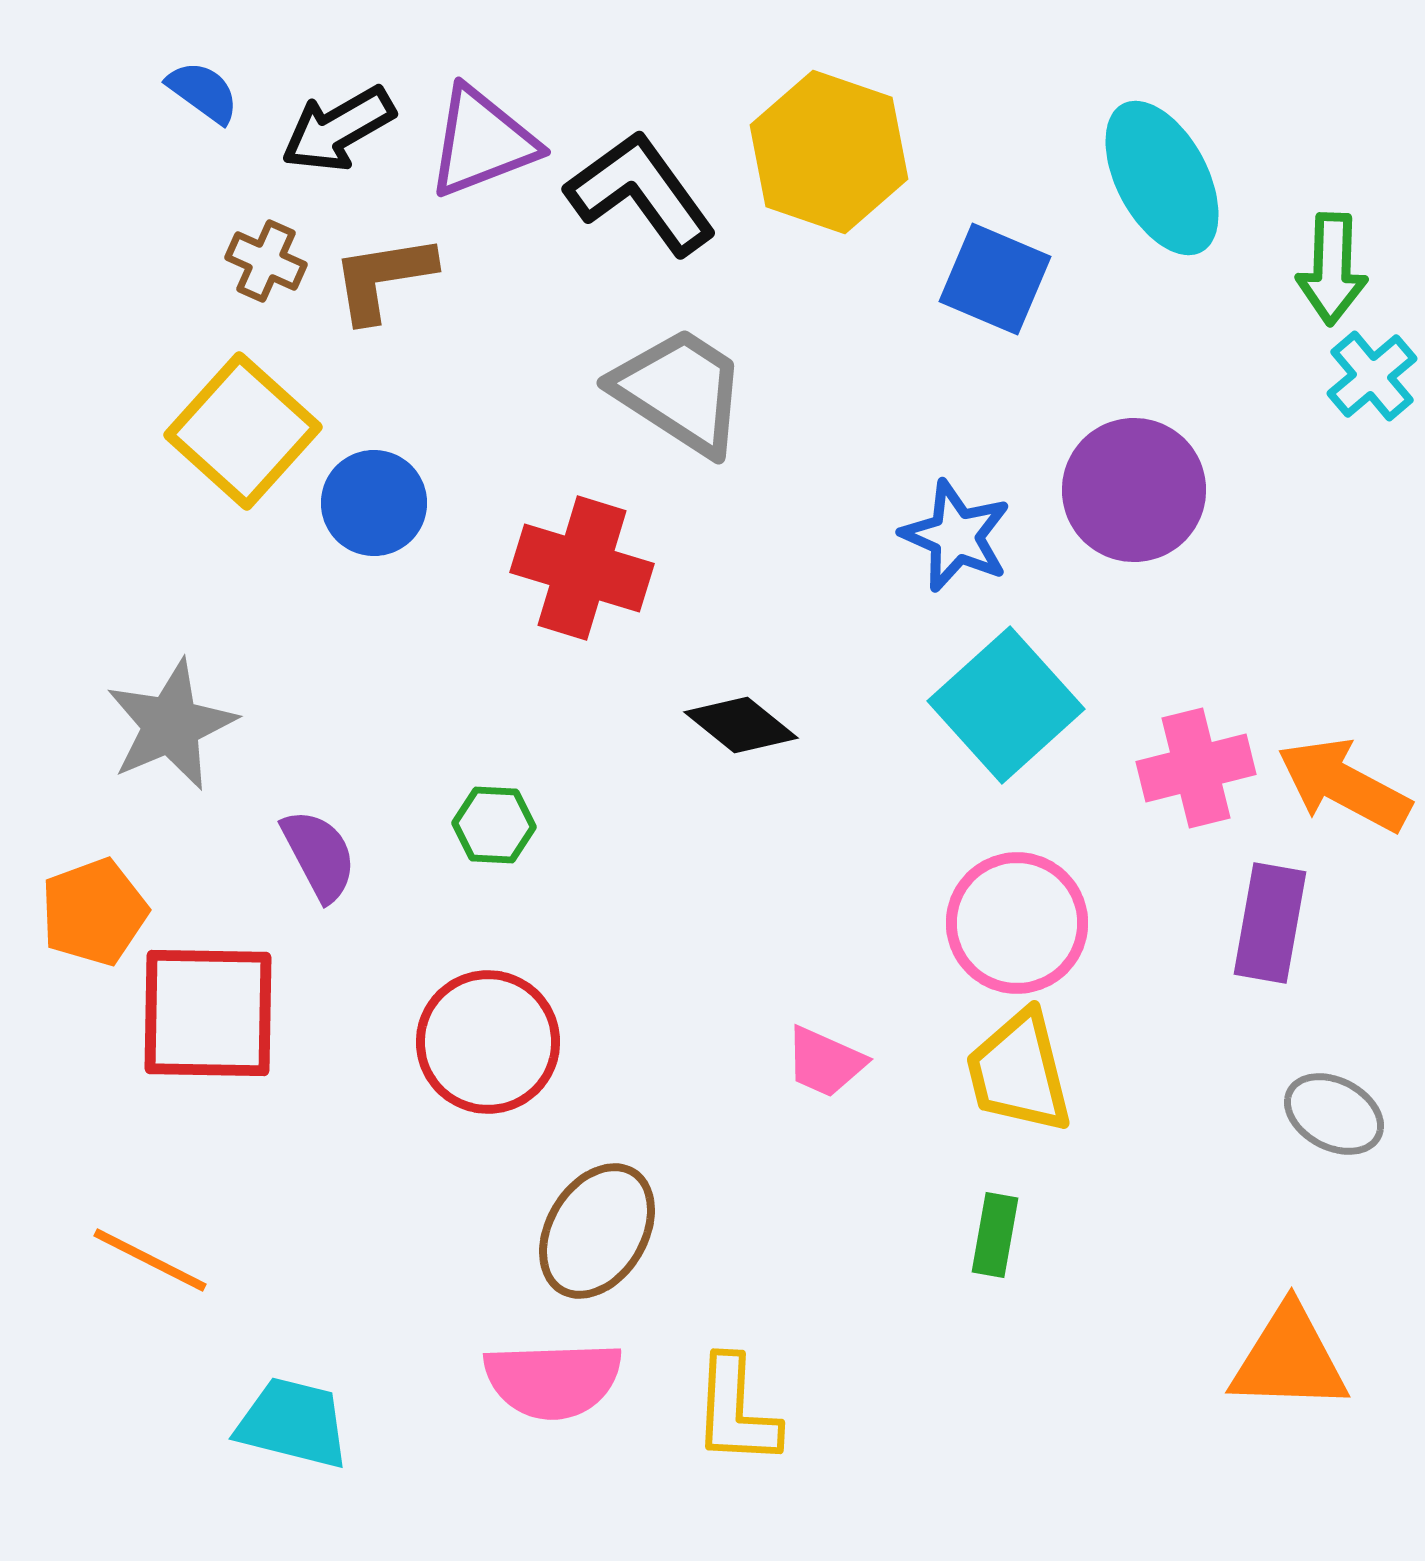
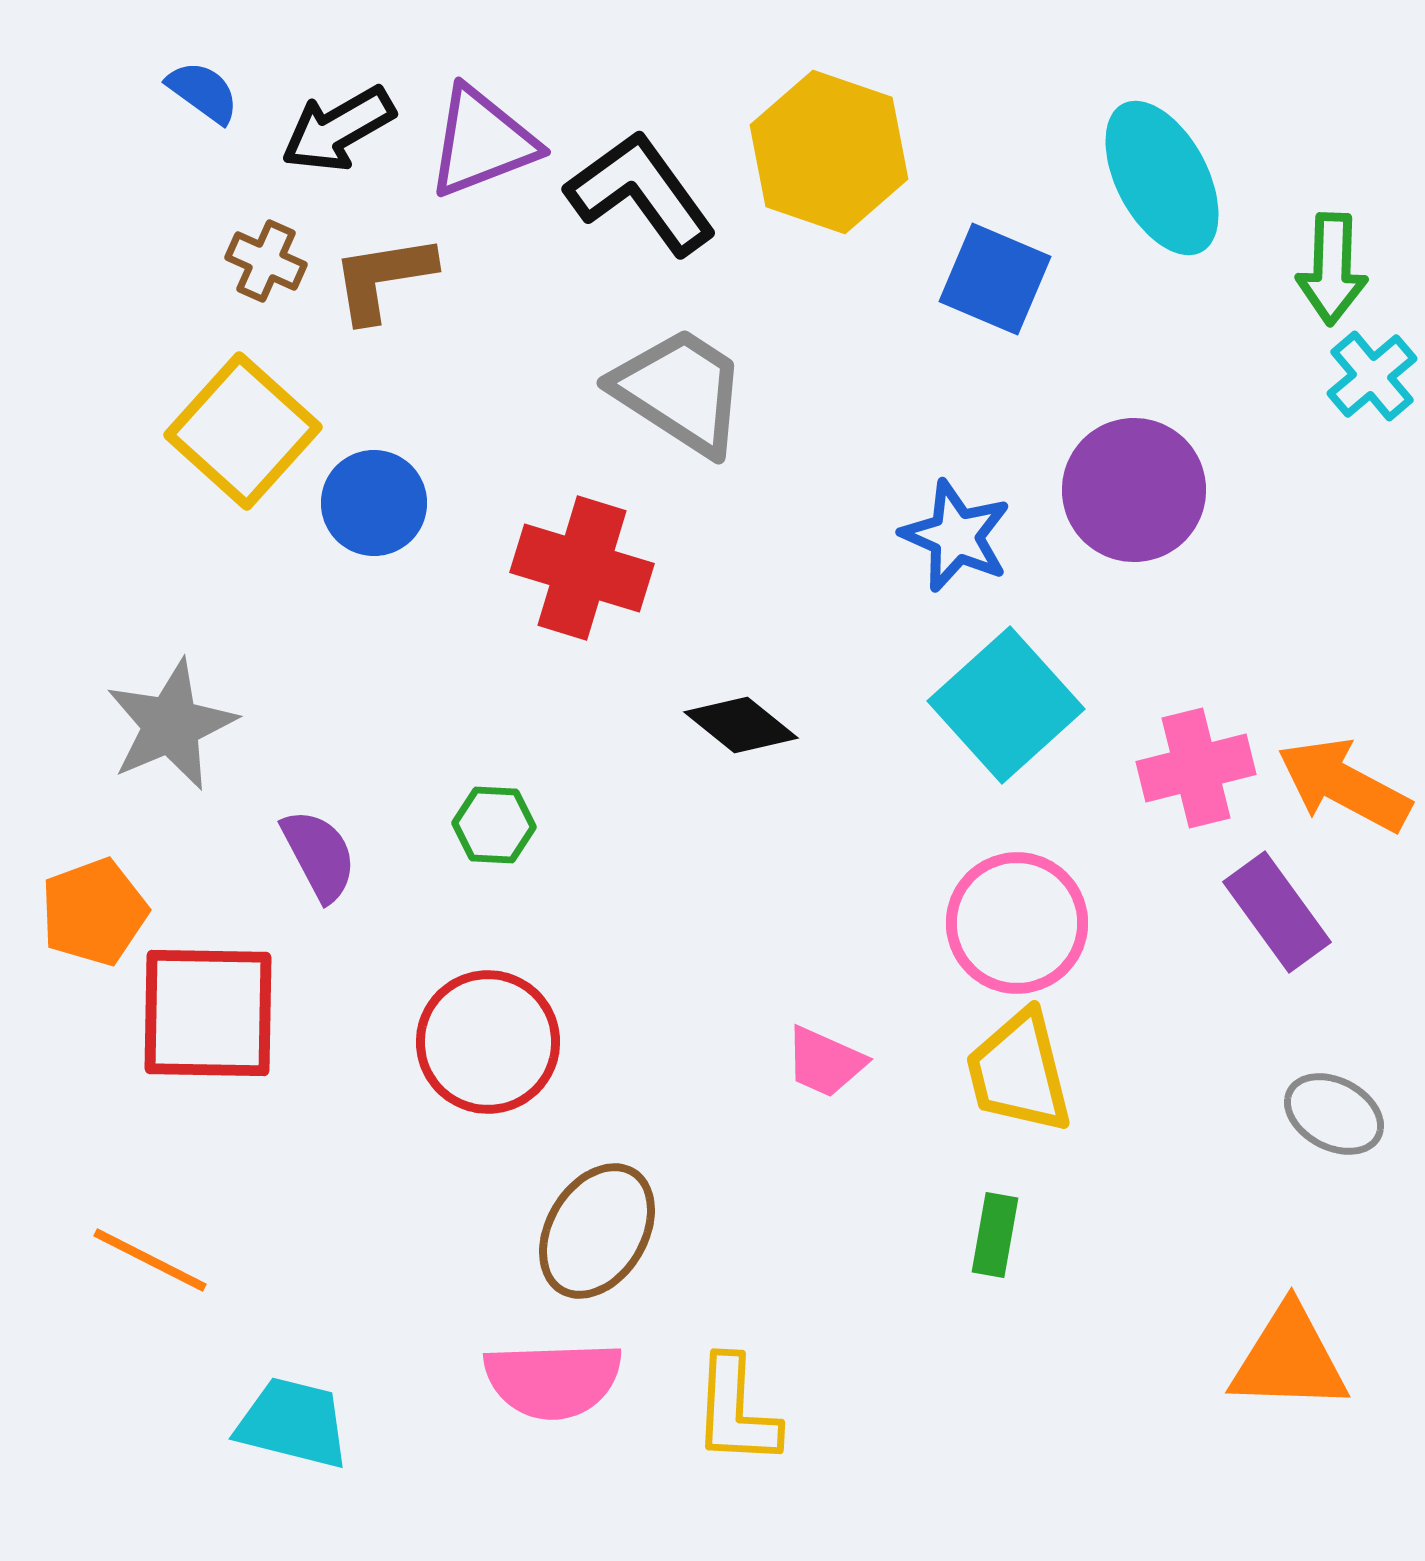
purple rectangle: moved 7 px right, 11 px up; rotated 46 degrees counterclockwise
